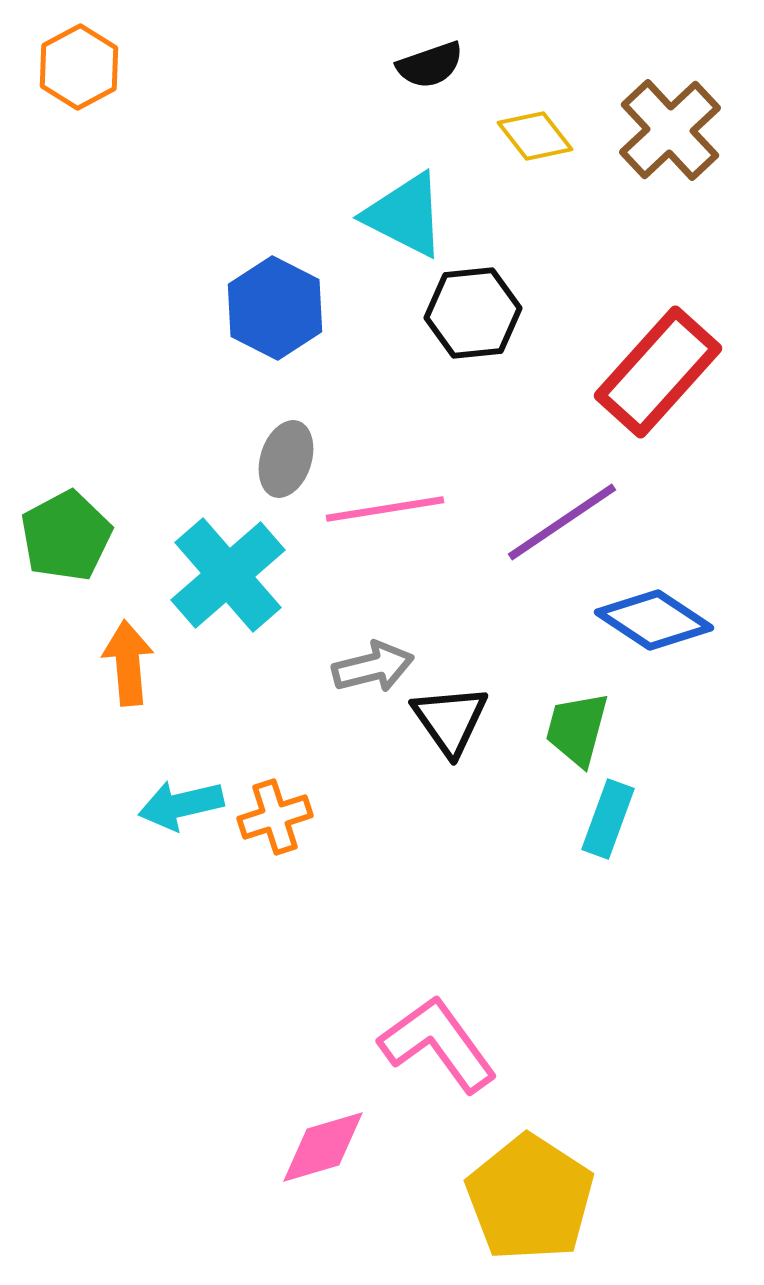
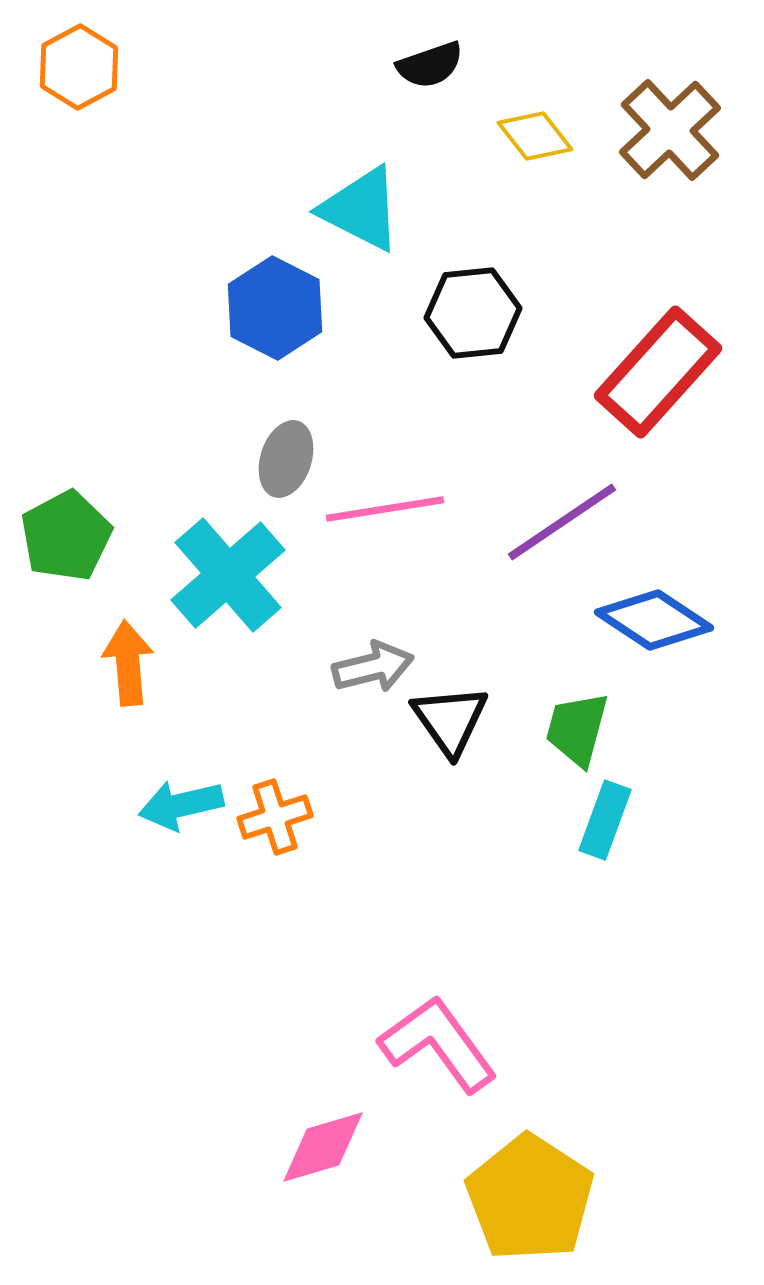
cyan triangle: moved 44 px left, 6 px up
cyan rectangle: moved 3 px left, 1 px down
